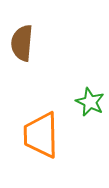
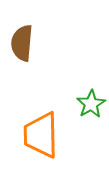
green star: moved 1 px right, 2 px down; rotated 16 degrees clockwise
